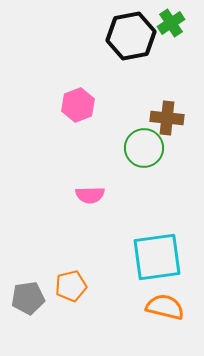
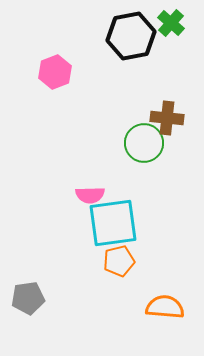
green cross: rotated 16 degrees counterclockwise
pink hexagon: moved 23 px left, 33 px up
green circle: moved 5 px up
cyan square: moved 44 px left, 34 px up
orange pentagon: moved 48 px right, 25 px up
orange semicircle: rotated 9 degrees counterclockwise
